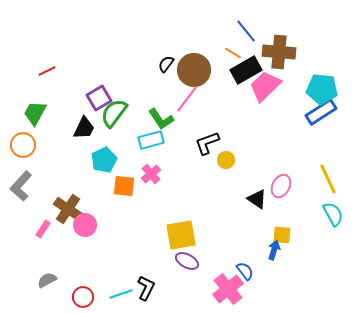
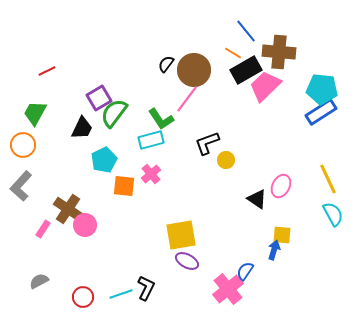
black trapezoid at (84, 128): moved 2 px left
blue semicircle at (245, 271): rotated 108 degrees counterclockwise
gray semicircle at (47, 280): moved 8 px left, 1 px down
